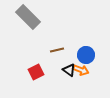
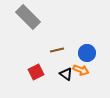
blue circle: moved 1 px right, 2 px up
black triangle: moved 3 px left, 4 px down
